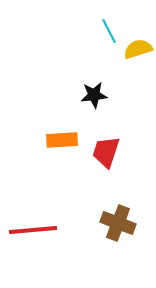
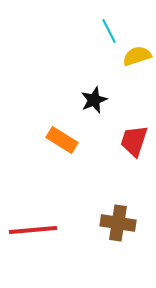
yellow semicircle: moved 1 px left, 7 px down
black star: moved 5 px down; rotated 16 degrees counterclockwise
orange rectangle: rotated 36 degrees clockwise
red trapezoid: moved 28 px right, 11 px up
brown cross: rotated 12 degrees counterclockwise
